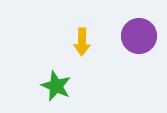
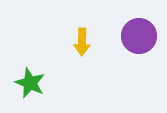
green star: moved 26 px left, 3 px up
